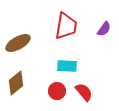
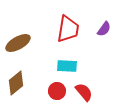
red trapezoid: moved 2 px right, 3 px down
